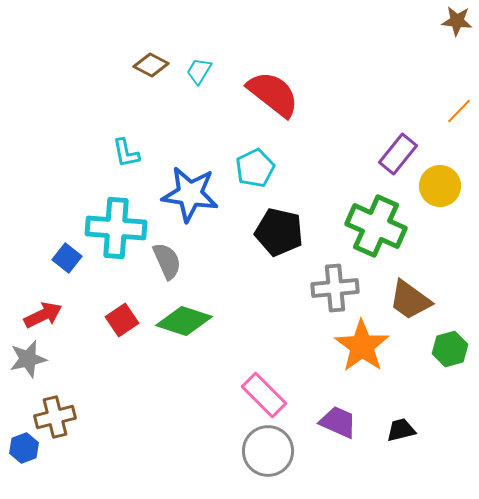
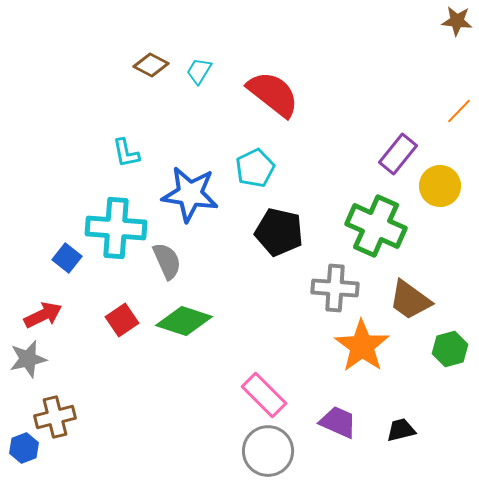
gray cross: rotated 9 degrees clockwise
